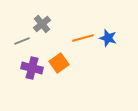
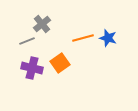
gray line: moved 5 px right
orange square: moved 1 px right
